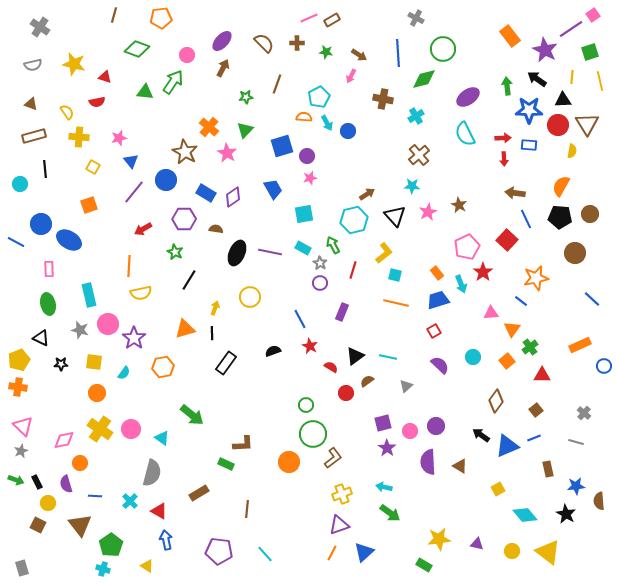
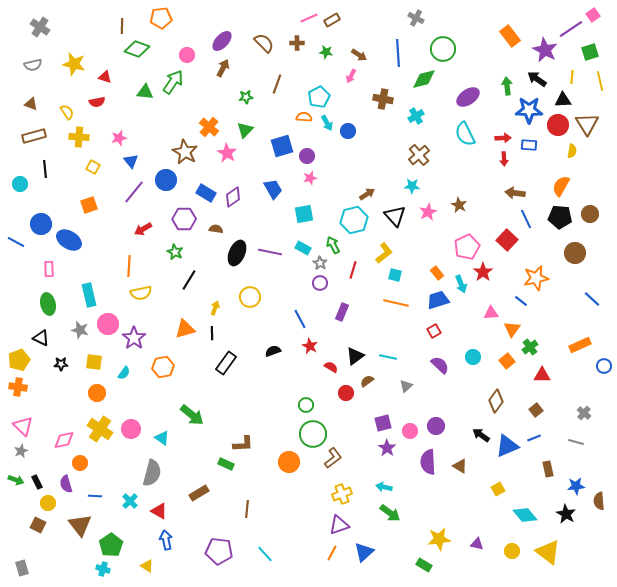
brown line at (114, 15): moved 8 px right, 11 px down; rotated 14 degrees counterclockwise
